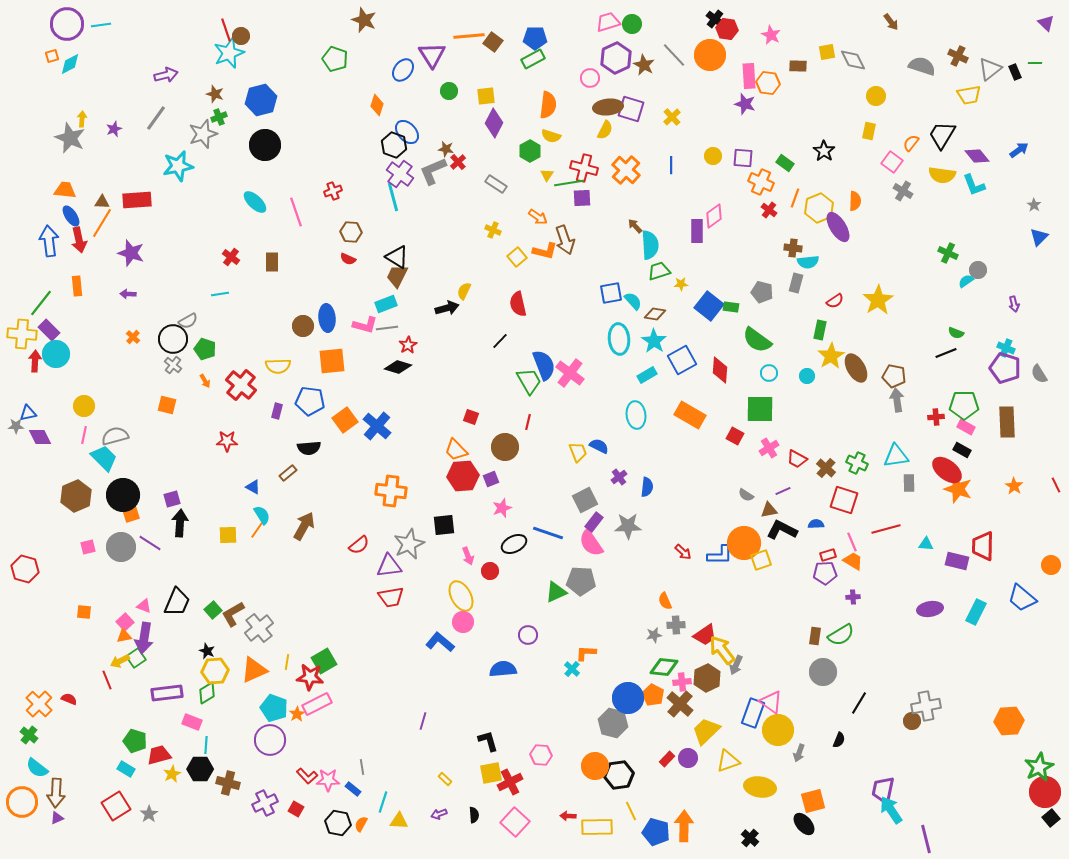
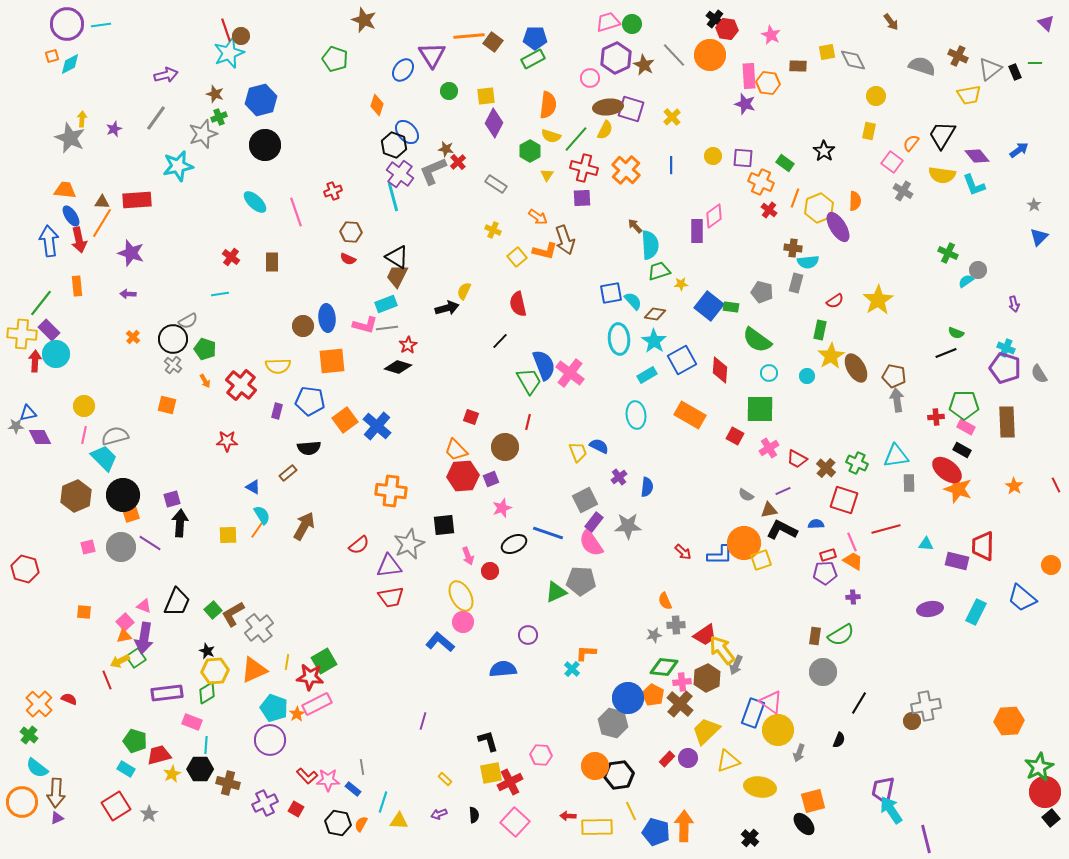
green line at (569, 183): moved 7 px right, 44 px up; rotated 40 degrees counterclockwise
